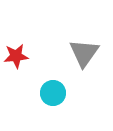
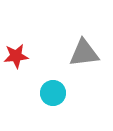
gray triangle: rotated 48 degrees clockwise
